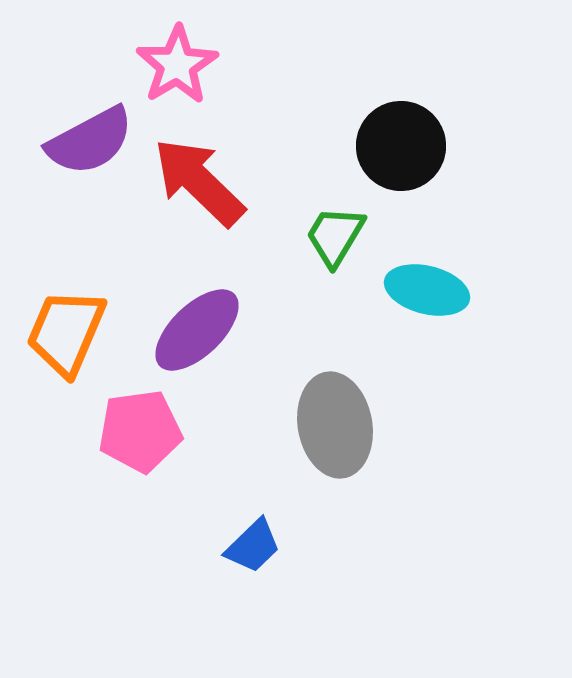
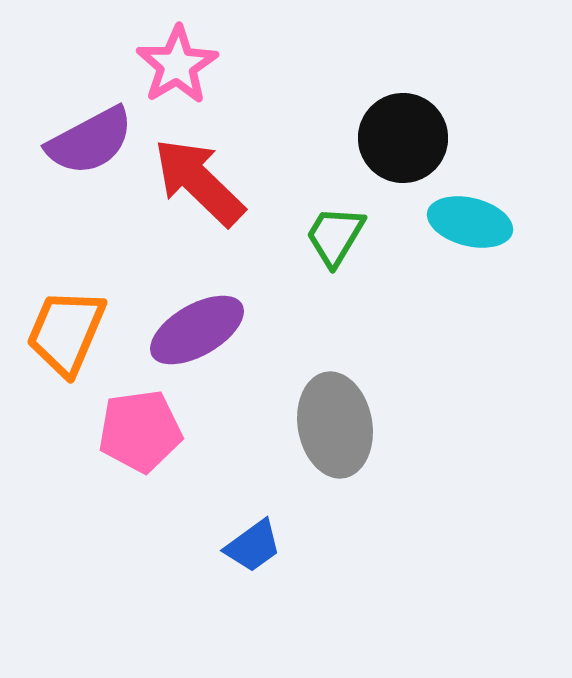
black circle: moved 2 px right, 8 px up
cyan ellipse: moved 43 px right, 68 px up
purple ellipse: rotated 14 degrees clockwise
blue trapezoid: rotated 8 degrees clockwise
